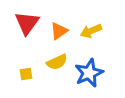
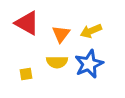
red triangle: rotated 36 degrees counterclockwise
orange triangle: moved 2 px right, 3 px down; rotated 18 degrees counterclockwise
yellow semicircle: rotated 25 degrees clockwise
blue star: moved 9 px up
